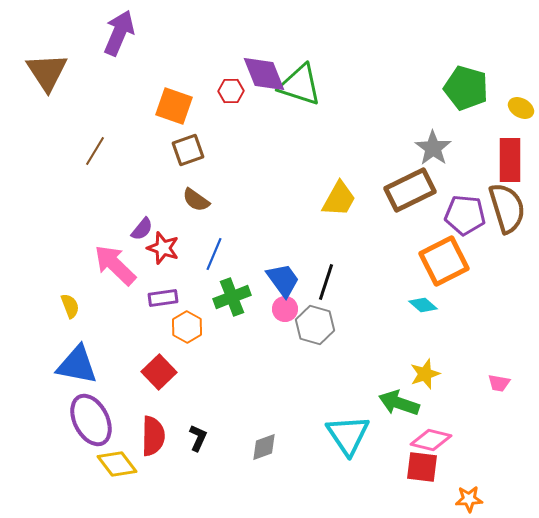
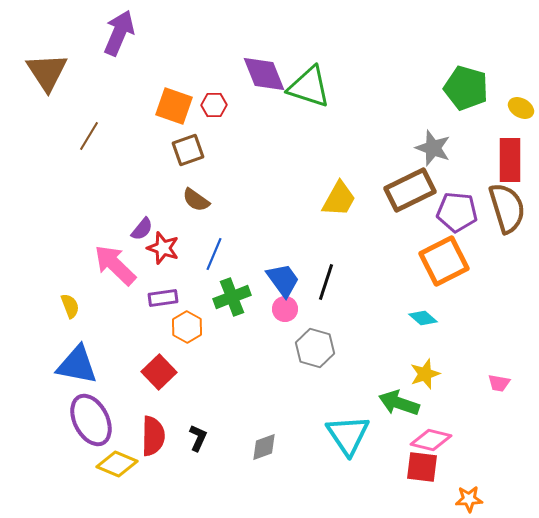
green triangle at (300, 85): moved 9 px right, 2 px down
red hexagon at (231, 91): moved 17 px left, 14 px down
gray star at (433, 148): rotated 15 degrees counterclockwise
brown line at (95, 151): moved 6 px left, 15 px up
purple pentagon at (465, 215): moved 8 px left, 3 px up
cyan diamond at (423, 305): moved 13 px down
gray hexagon at (315, 325): moved 23 px down
yellow diamond at (117, 464): rotated 30 degrees counterclockwise
